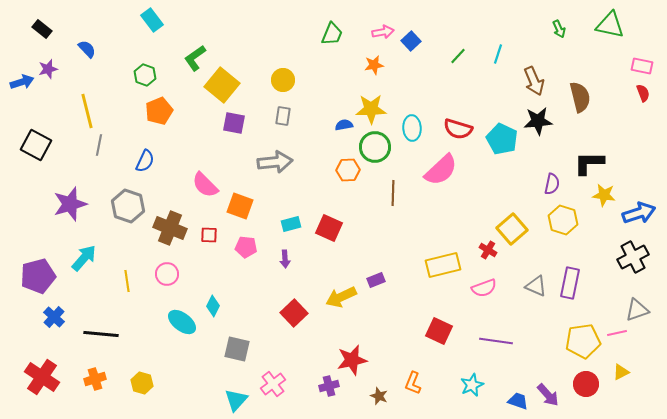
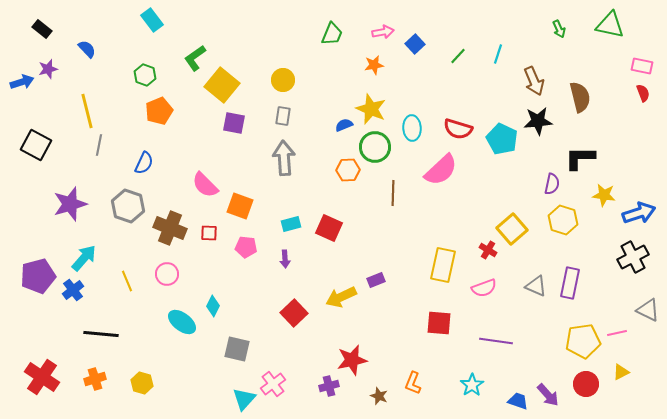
blue square at (411, 41): moved 4 px right, 3 px down
yellow star at (371, 109): rotated 24 degrees clockwise
blue semicircle at (344, 125): rotated 12 degrees counterclockwise
blue semicircle at (145, 161): moved 1 px left, 2 px down
gray arrow at (275, 162): moved 9 px right, 4 px up; rotated 88 degrees counterclockwise
black L-shape at (589, 163): moved 9 px left, 5 px up
red square at (209, 235): moved 2 px up
yellow rectangle at (443, 265): rotated 64 degrees counterclockwise
yellow line at (127, 281): rotated 15 degrees counterclockwise
gray triangle at (637, 310): moved 11 px right; rotated 45 degrees clockwise
blue cross at (54, 317): moved 19 px right, 27 px up; rotated 10 degrees clockwise
red square at (439, 331): moved 8 px up; rotated 20 degrees counterclockwise
cyan star at (472, 385): rotated 10 degrees counterclockwise
cyan triangle at (236, 400): moved 8 px right, 1 px up
